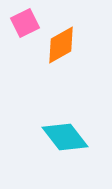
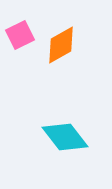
pink square: moved 5 px left, 12 px down
